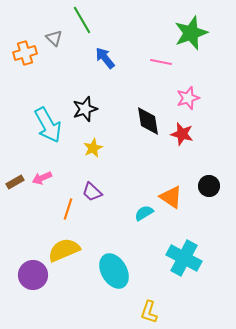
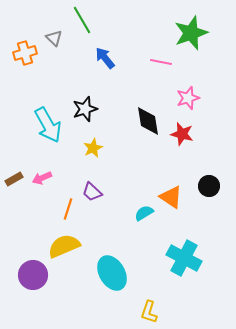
brown rectangle: moved 1 px left, 3 px up
yellow semicircle: moved 4 px up
cyan ellipse: moved 2 px left, 2 px down
